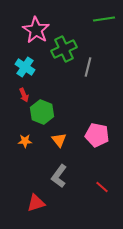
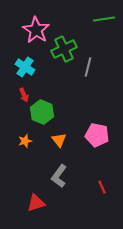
orange star: rotated 16 degrees counterclockwise
red line: rotated 24 degrees clockwise
